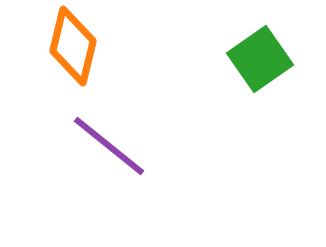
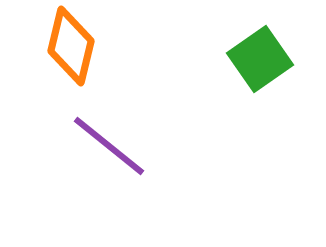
orange diamond: moved 2 px left
